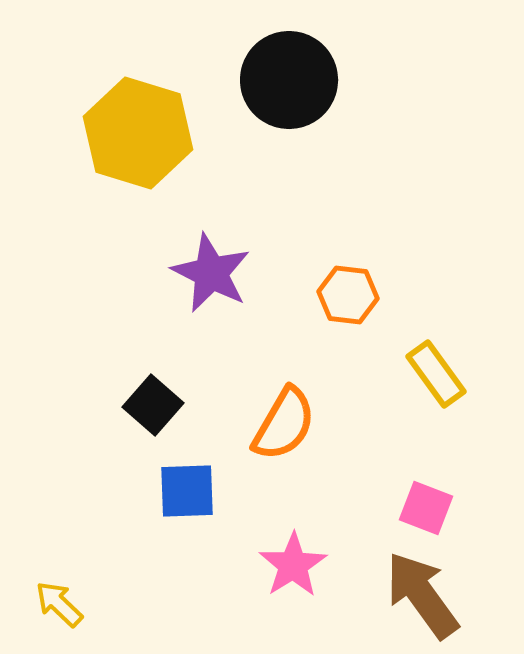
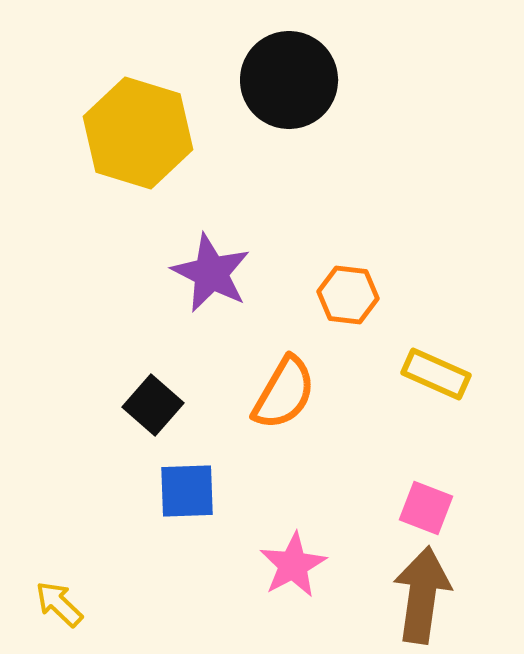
yellow rectangle: rotated 30 degrees counterclockwise
orange semicircle: moved 31 px up
pink star: rotated 4 degrees clockwise
brown arrow: rotated 44 degrees clockwise
